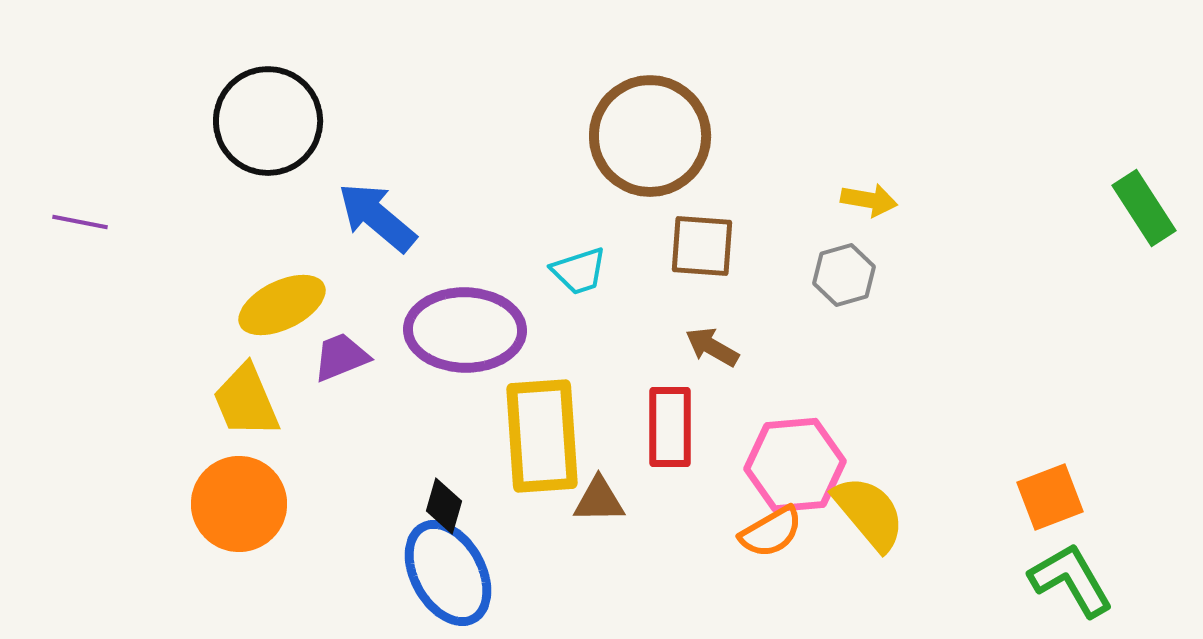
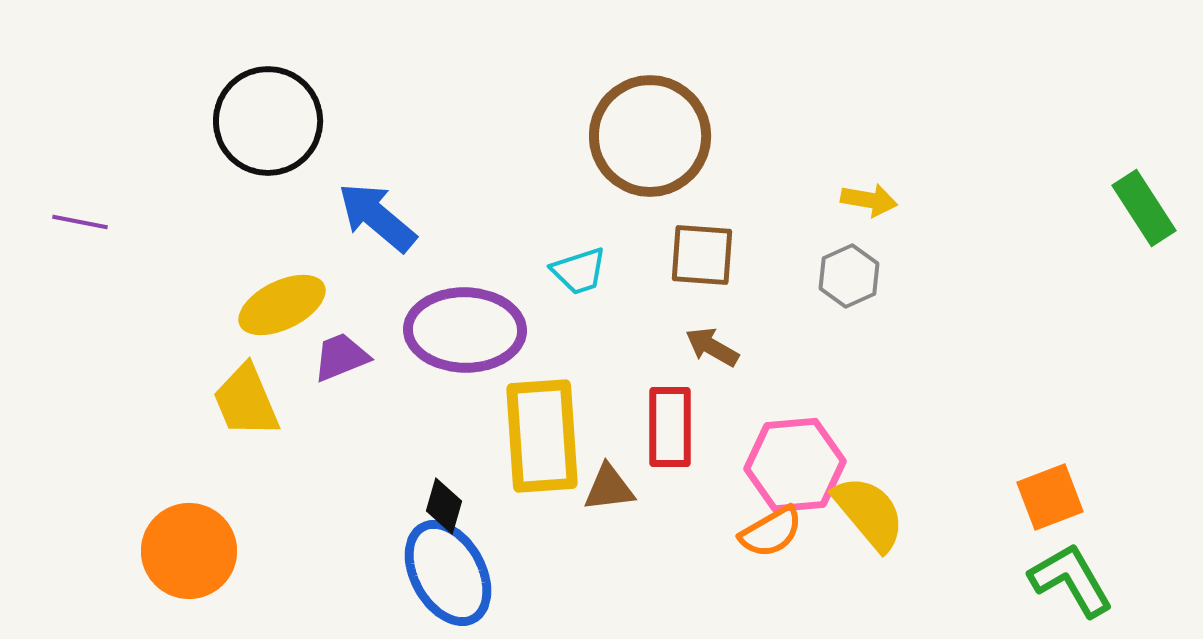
brown square: moved 9 px down
gray hexagon: moved 5 px right, 1 px down; rotated 8 degrees counterclockwise
brown triangle: moved 10 px right, 12 px up; rotated 6 degrees counterclockwise
orange circle: moved 50 px left, 47 px down
